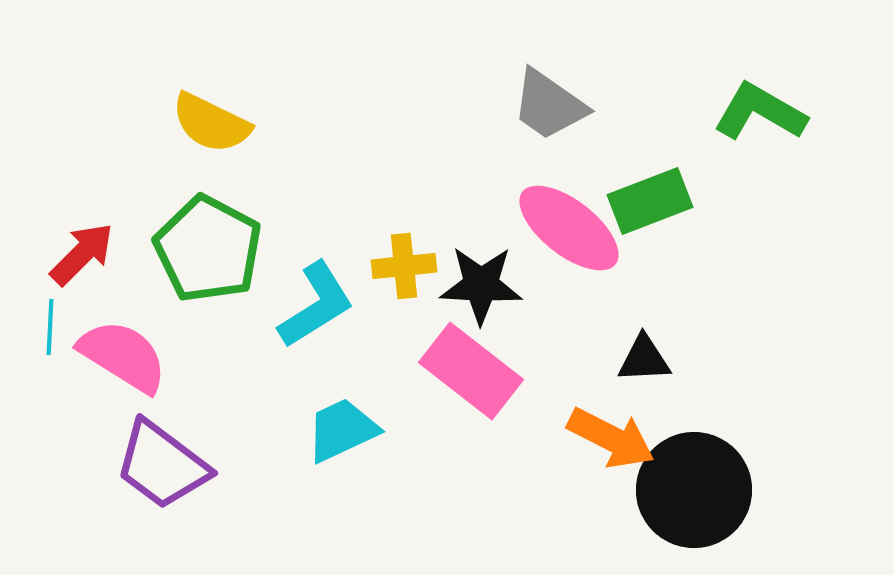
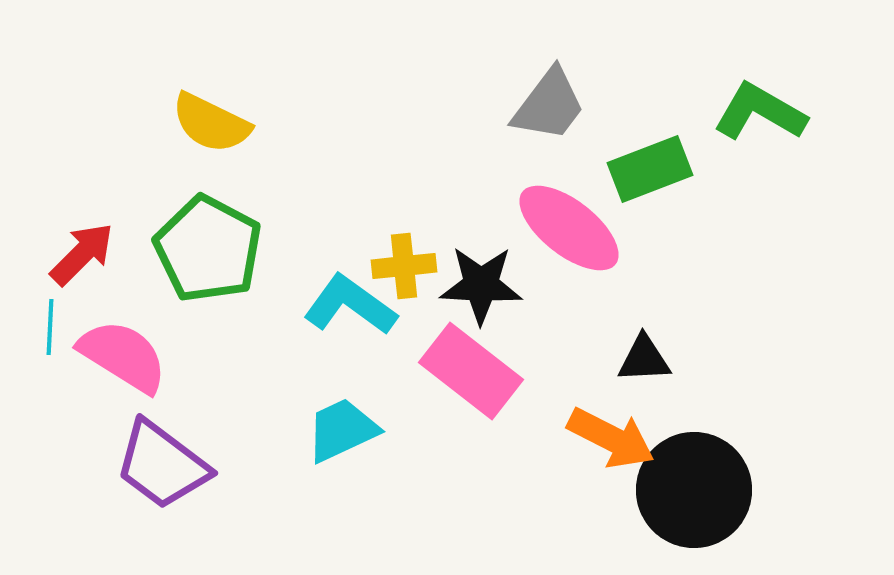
gray trapezoid: rotated 88 degrees counterclockwise
green rectangle: moved 32 px up
cyan L-shape: moved 34 px right; rotated 112 degrees counterclockwise
